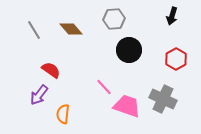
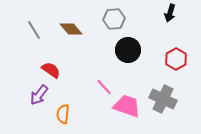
black arrow: moved 2 px left, 3 px up
black circle: moved 1 px left
